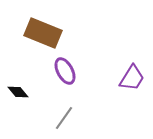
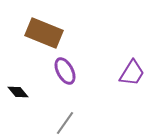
brown rectangle: moved 1 px right
purple trapezoid: moved 5 px up
gray line: moved 1 px right, 5 px down
